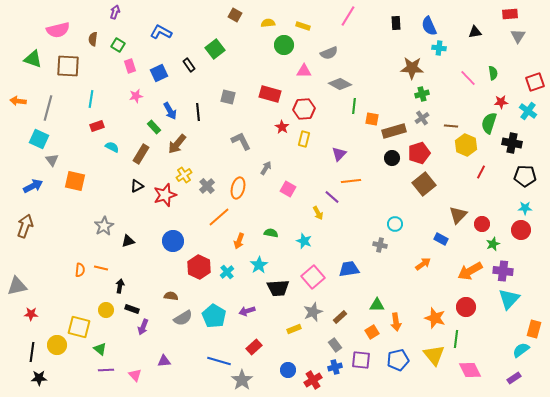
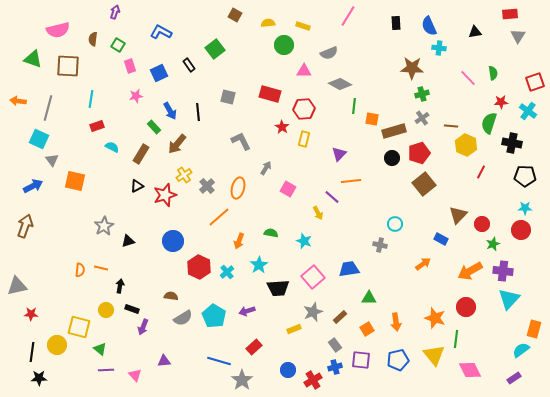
green triangle at (377, 305): moved 8 px left, 7 px up
orange square at (372, 332): moved 5 px left, 3 px up
